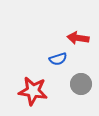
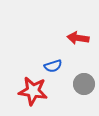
blue semicircle: moved 5 px left, 7 px down
gray circle: moved 3 px right
